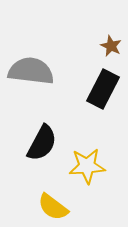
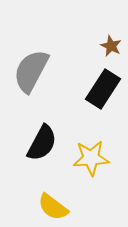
gray semicircle: rotated 69 degrees counterclockwise
black rectangle: rotated 6 degrees clockwise
yellow star: moved 4 px right, 8 px up
